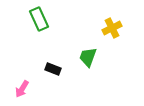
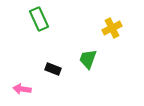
green trapezoid: moved 2 px down
pink arrow: rotated 66 degrees clockwise
